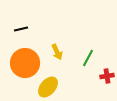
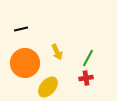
red cross: moved 21 px left, 2 px down
